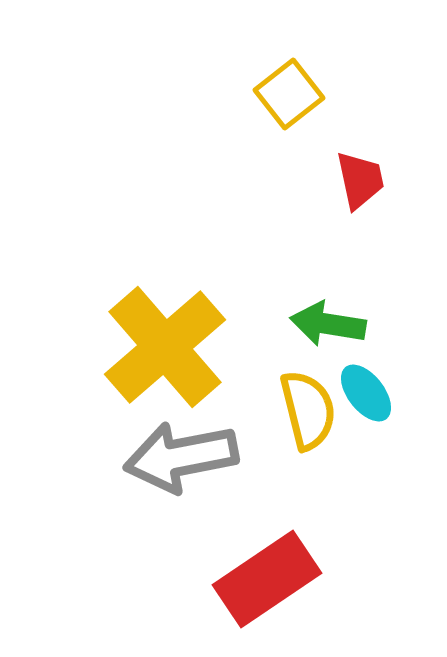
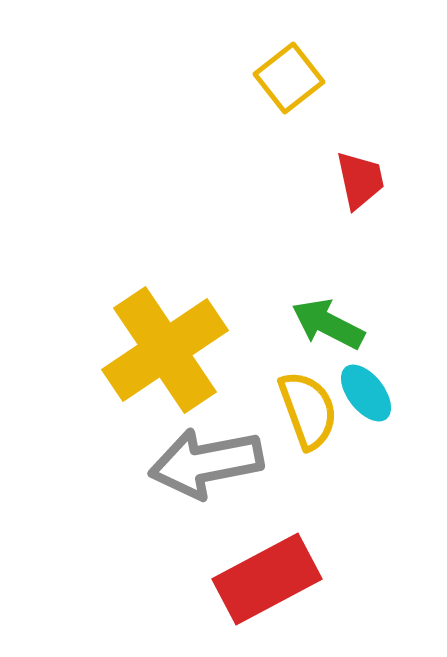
yellow square: moved 16 px up
green arrow: rotated 18 degrees clockwise
yellow cross: moved 3 px down; rotated 7 degrees clockwise
yellow semicircle: rotated 6 degrees counterclockwise
gray arrow: moved 25 px right, 6 px down
red rectangle: rotated 6 degrees clockwise
